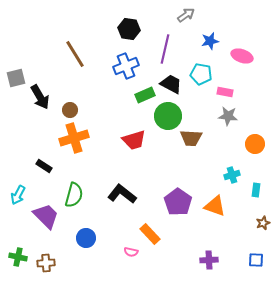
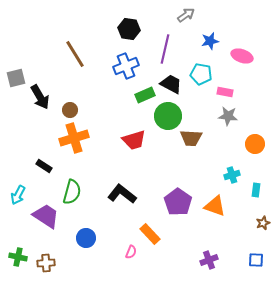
green semicircle: moved 2 px left, 3 px up
purple trapezoid: rotated 12 degrees counterclockwise
pink semicircle: rotated 80 degrees counterclockwise
purple cross: rotated 18 degrees counterclockwise
